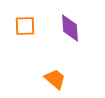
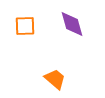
purple diamond: moved 2 px right, 4 px up; rotated 12 degrees counterclockwise
